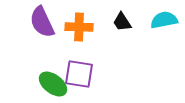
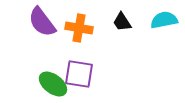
purple semicircle: rotated 12 degrees counterclockwise
orange cross: moved 1 px down; rotated 8 degrees clockwise
